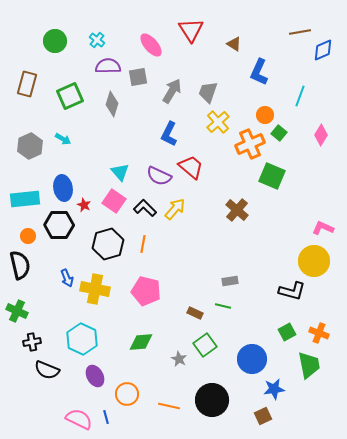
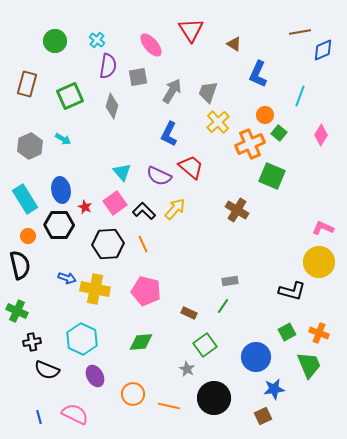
purple semicircle at (108, 66): rotated 100 degrees clockwise
blue L-shape at (259, 72): moved 1 px left, 2 px down
gray diamond at (112, 104): moved 2 px down
cyan triangle at (120, 172): moved 2 px right
blue ellipse at (63, 188): moved 2 px left, 2 px down
cyan rectangle at (25, 199): rotated 64 degrees clockwise
pink square at (114, 201): moved 1 px right, 2 px down; rotated 20 degrees clockwise
red star at (84, 205): moved 1 px right, 2 px down
black L-shape at (145, 208): moved 1 px left, 3 px down
brown cross at (237, 210): rotated 10 degrees counterclockwise
black hexagon at (108, 244): rotated 12 degrees clockwise
orange line at (143, 244): rotated 36 degrees counterclockwise
yellow circle at (314, 261): moved 5 px right, 1 px down
blue arrow at (67, 278): rotated 48 degrees counterclockwise
green line at (223, 306): rotated 70 degrees counterclockwise
brown rectangle at (195, 313): moved 6 px left
gray star at (179, 359): moved 8 px right, 10 px down
blue circle at (252, 359): moved 4 px right, 2 px up
green trapezoid at (309, 365): rotated 12 degrees counterclockwise
orange circle at (127, 394): moved 6 px right
black circle at (212, 400): moved 2 px right, 2 px up
blue line at (106, 417): moved 67 px left
pink semicircle at (79, 419): moved 4 px left, 5 px up
